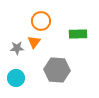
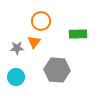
cyan circle: moved 1 px up
